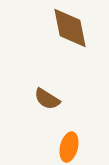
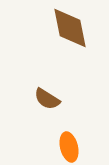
orange ellipse: rotated 28 degrees counterclockwise
